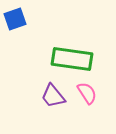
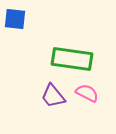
blue square: rotated 25 degrees clockwise
pink semicircle: rotated 30 degrees counterclockwise
